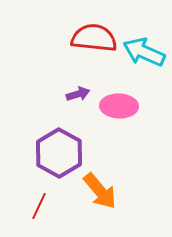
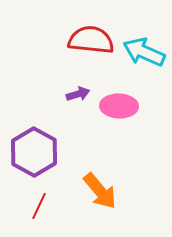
red semicircle: moved 3 px left, 2 px down
purple hexagon: moved 25 px left, 1 px up
